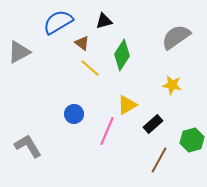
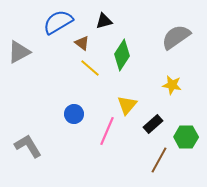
yellow triangle: rotated 20 degrees counterclockwise
green hexagon: moved 6 px left, 3 px up; rotated 15 degrees clockwise
